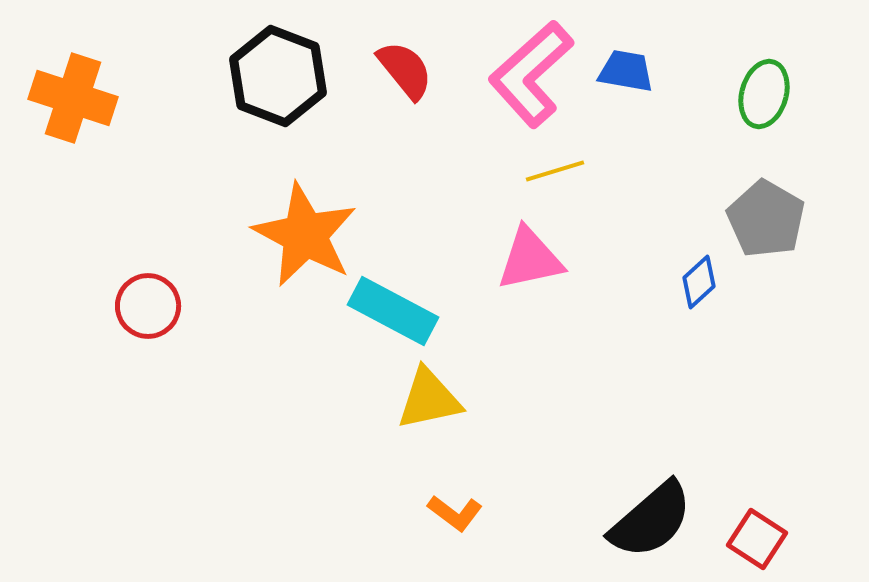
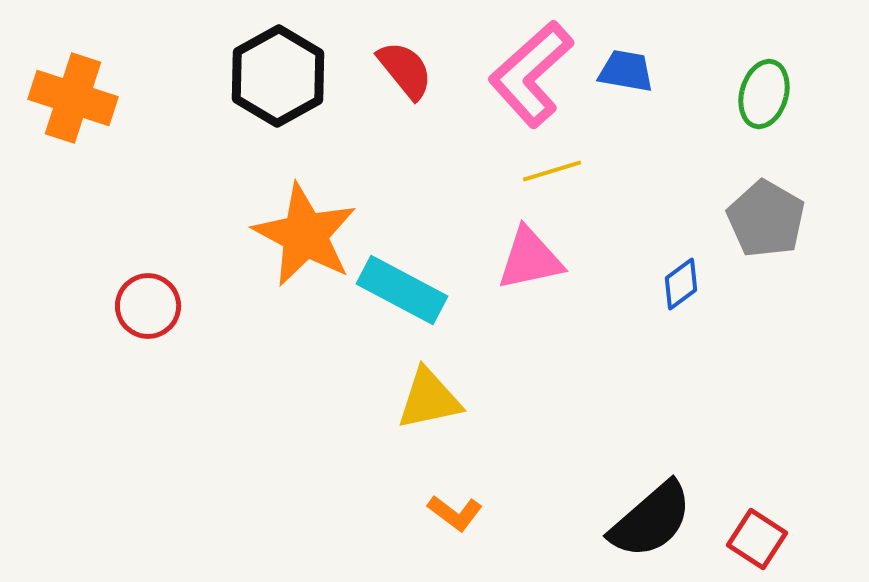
black hexagon: rotated 10 degrees clockwise
yellow line: moved 3 px left
blue diamond: moved 18 px left, 2 px down; rotated 6 degrees clockwise
cyan rectangle: moved 9 px right, 21 px up
